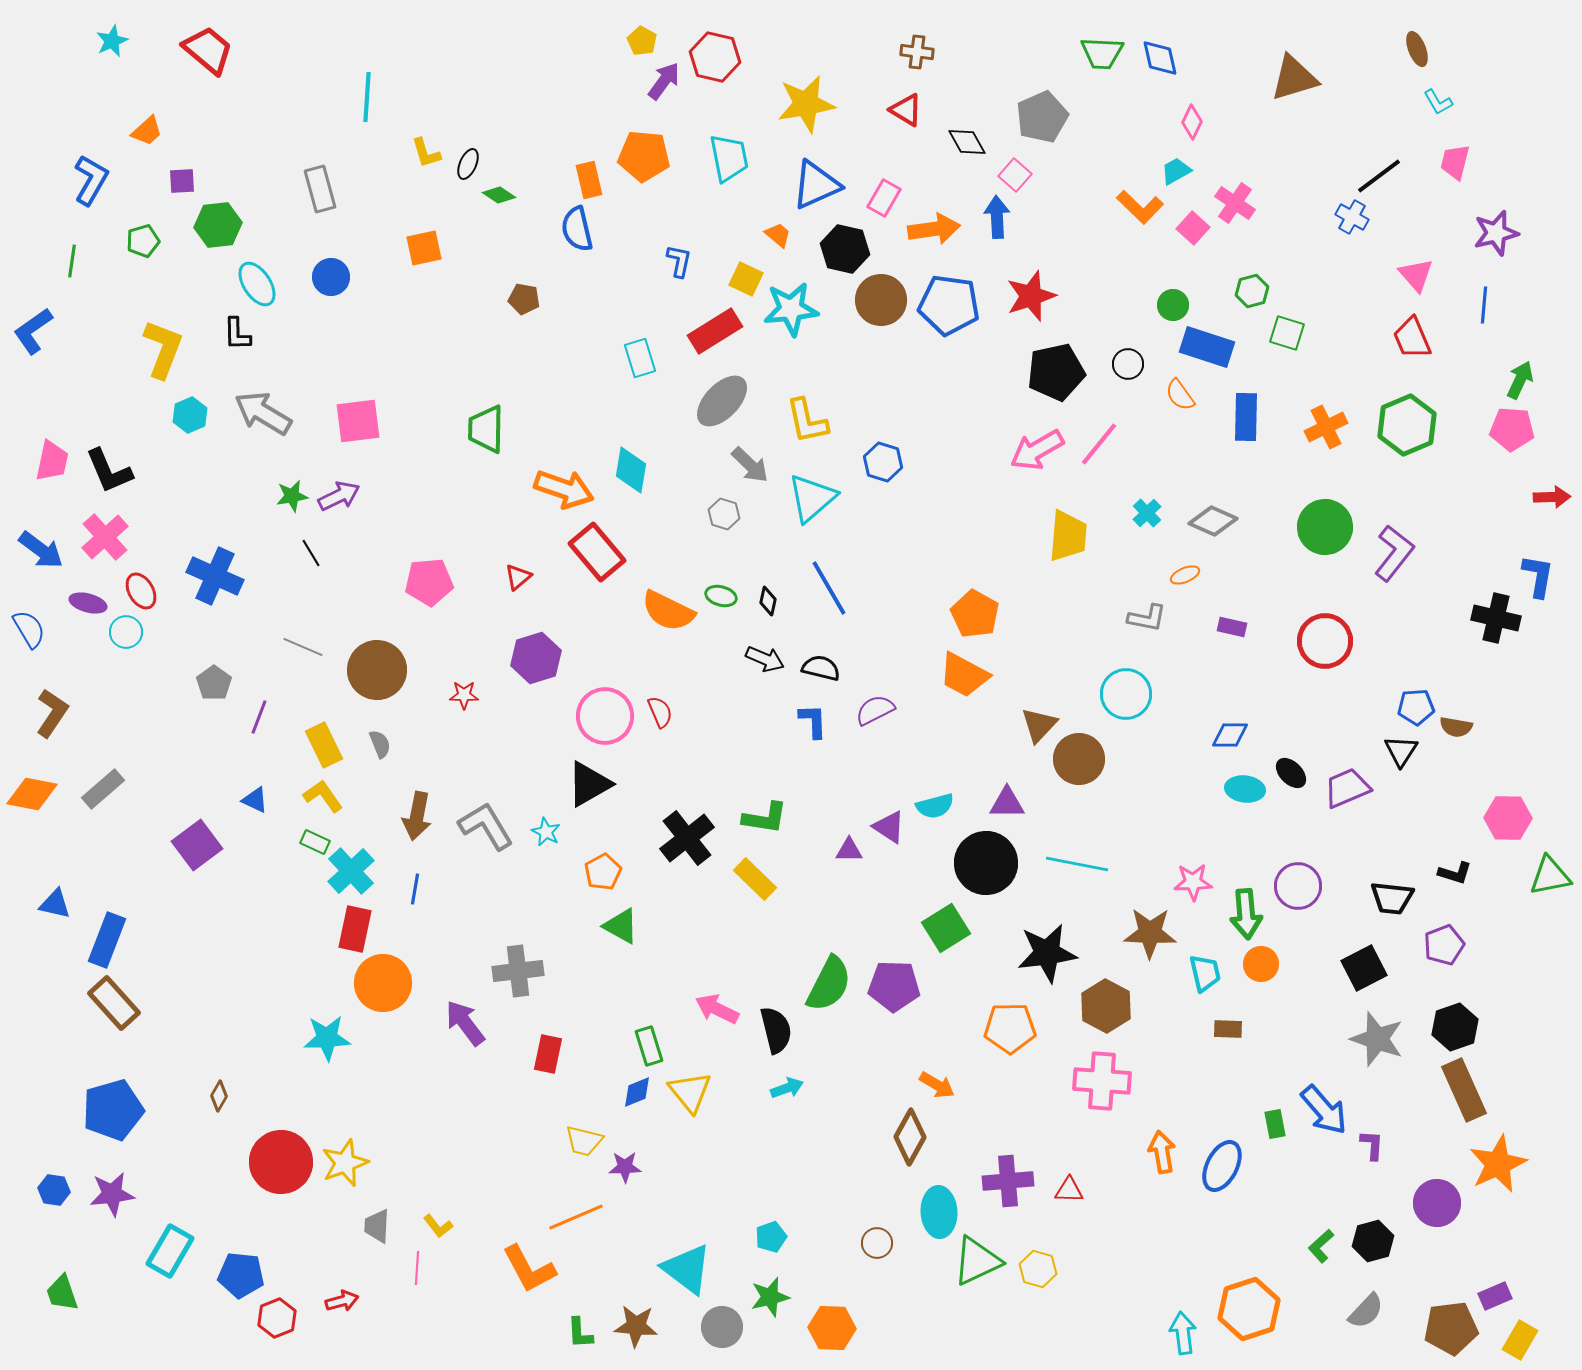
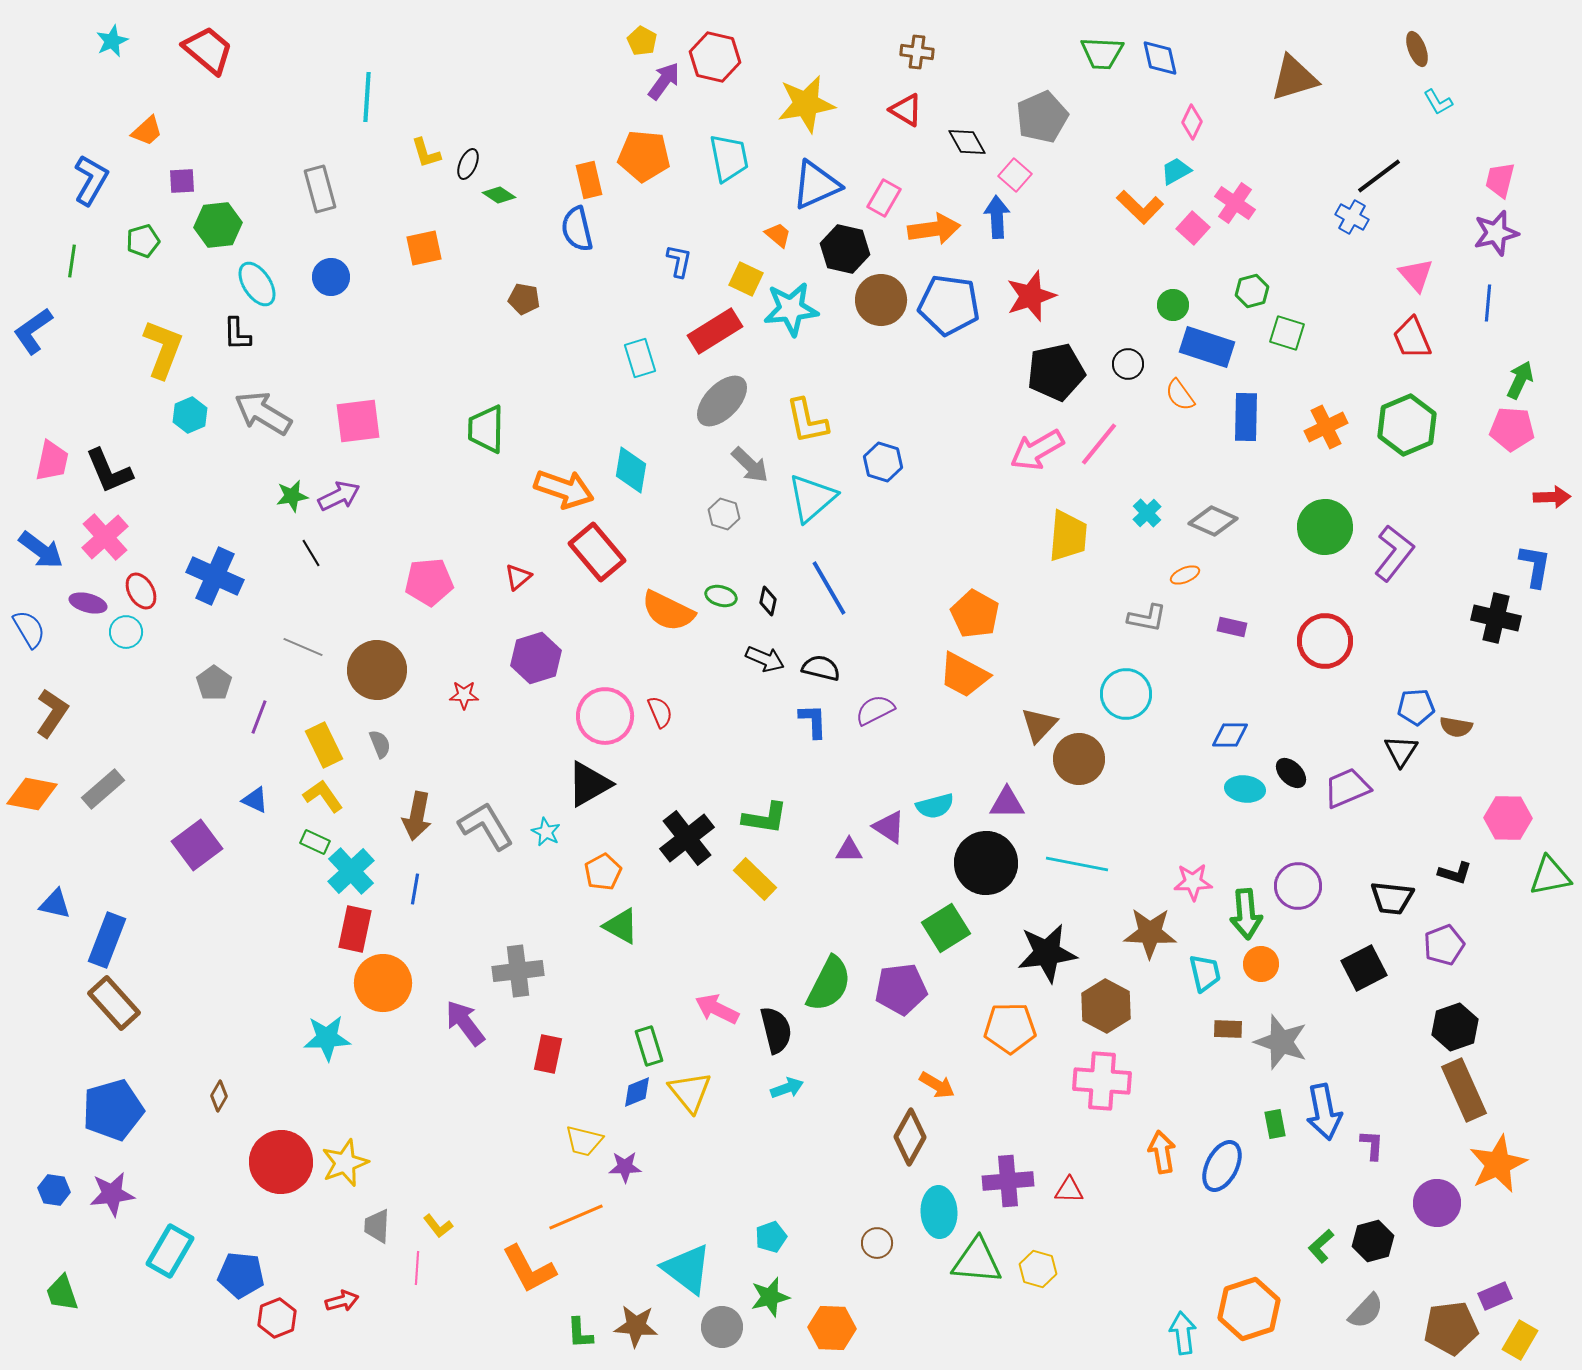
pink trapezoid at (1455, 162): moved 45 px right, 18 px down
blue line at (1484, 305): moved 4 px right, 2 px up
blue L-shape at (1538, 576): moved 3 px left, 10 px up
purple pentagon at (894, 986): moved 7 px right, 3 px down; rotated 9 degrees counterclockwise
gray star at (1377, 1039): moved 96 px left, 3 px down
blue arrow at (1324, 1110): moved 2 px down; rotated 30 degrees clockwise
green triangle at (977, 1261): rotated 30 degrees clockwise
